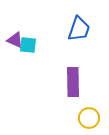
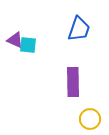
yellow circle: moved 1 px right, 1 px down
